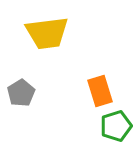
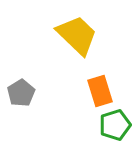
yellow trapezoid: moved 30 px right, 2 px down; rotated 129 degrees counterclockwise
green pentagon: moved 1 px left, 1 px up
